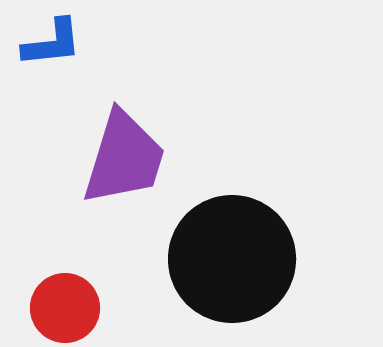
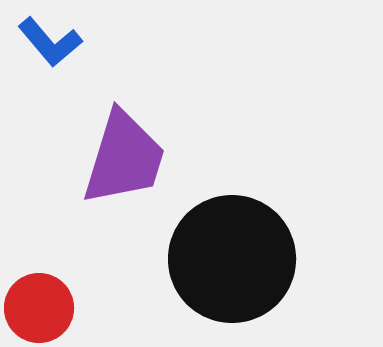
blue L-shape: moved 2 px left, 1 px up; rotated 56 degrees clockwise
red circle: moved 26 px left
